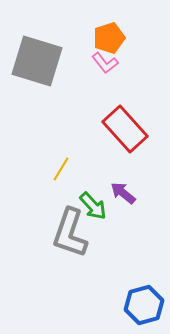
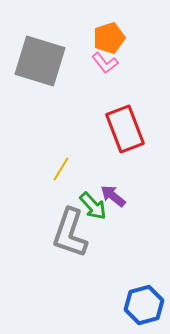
gray square: moved 3 px right
red rectangle: rotated 21 degrees clockwise
purple arrow: moved 10 px left, 3 px down
